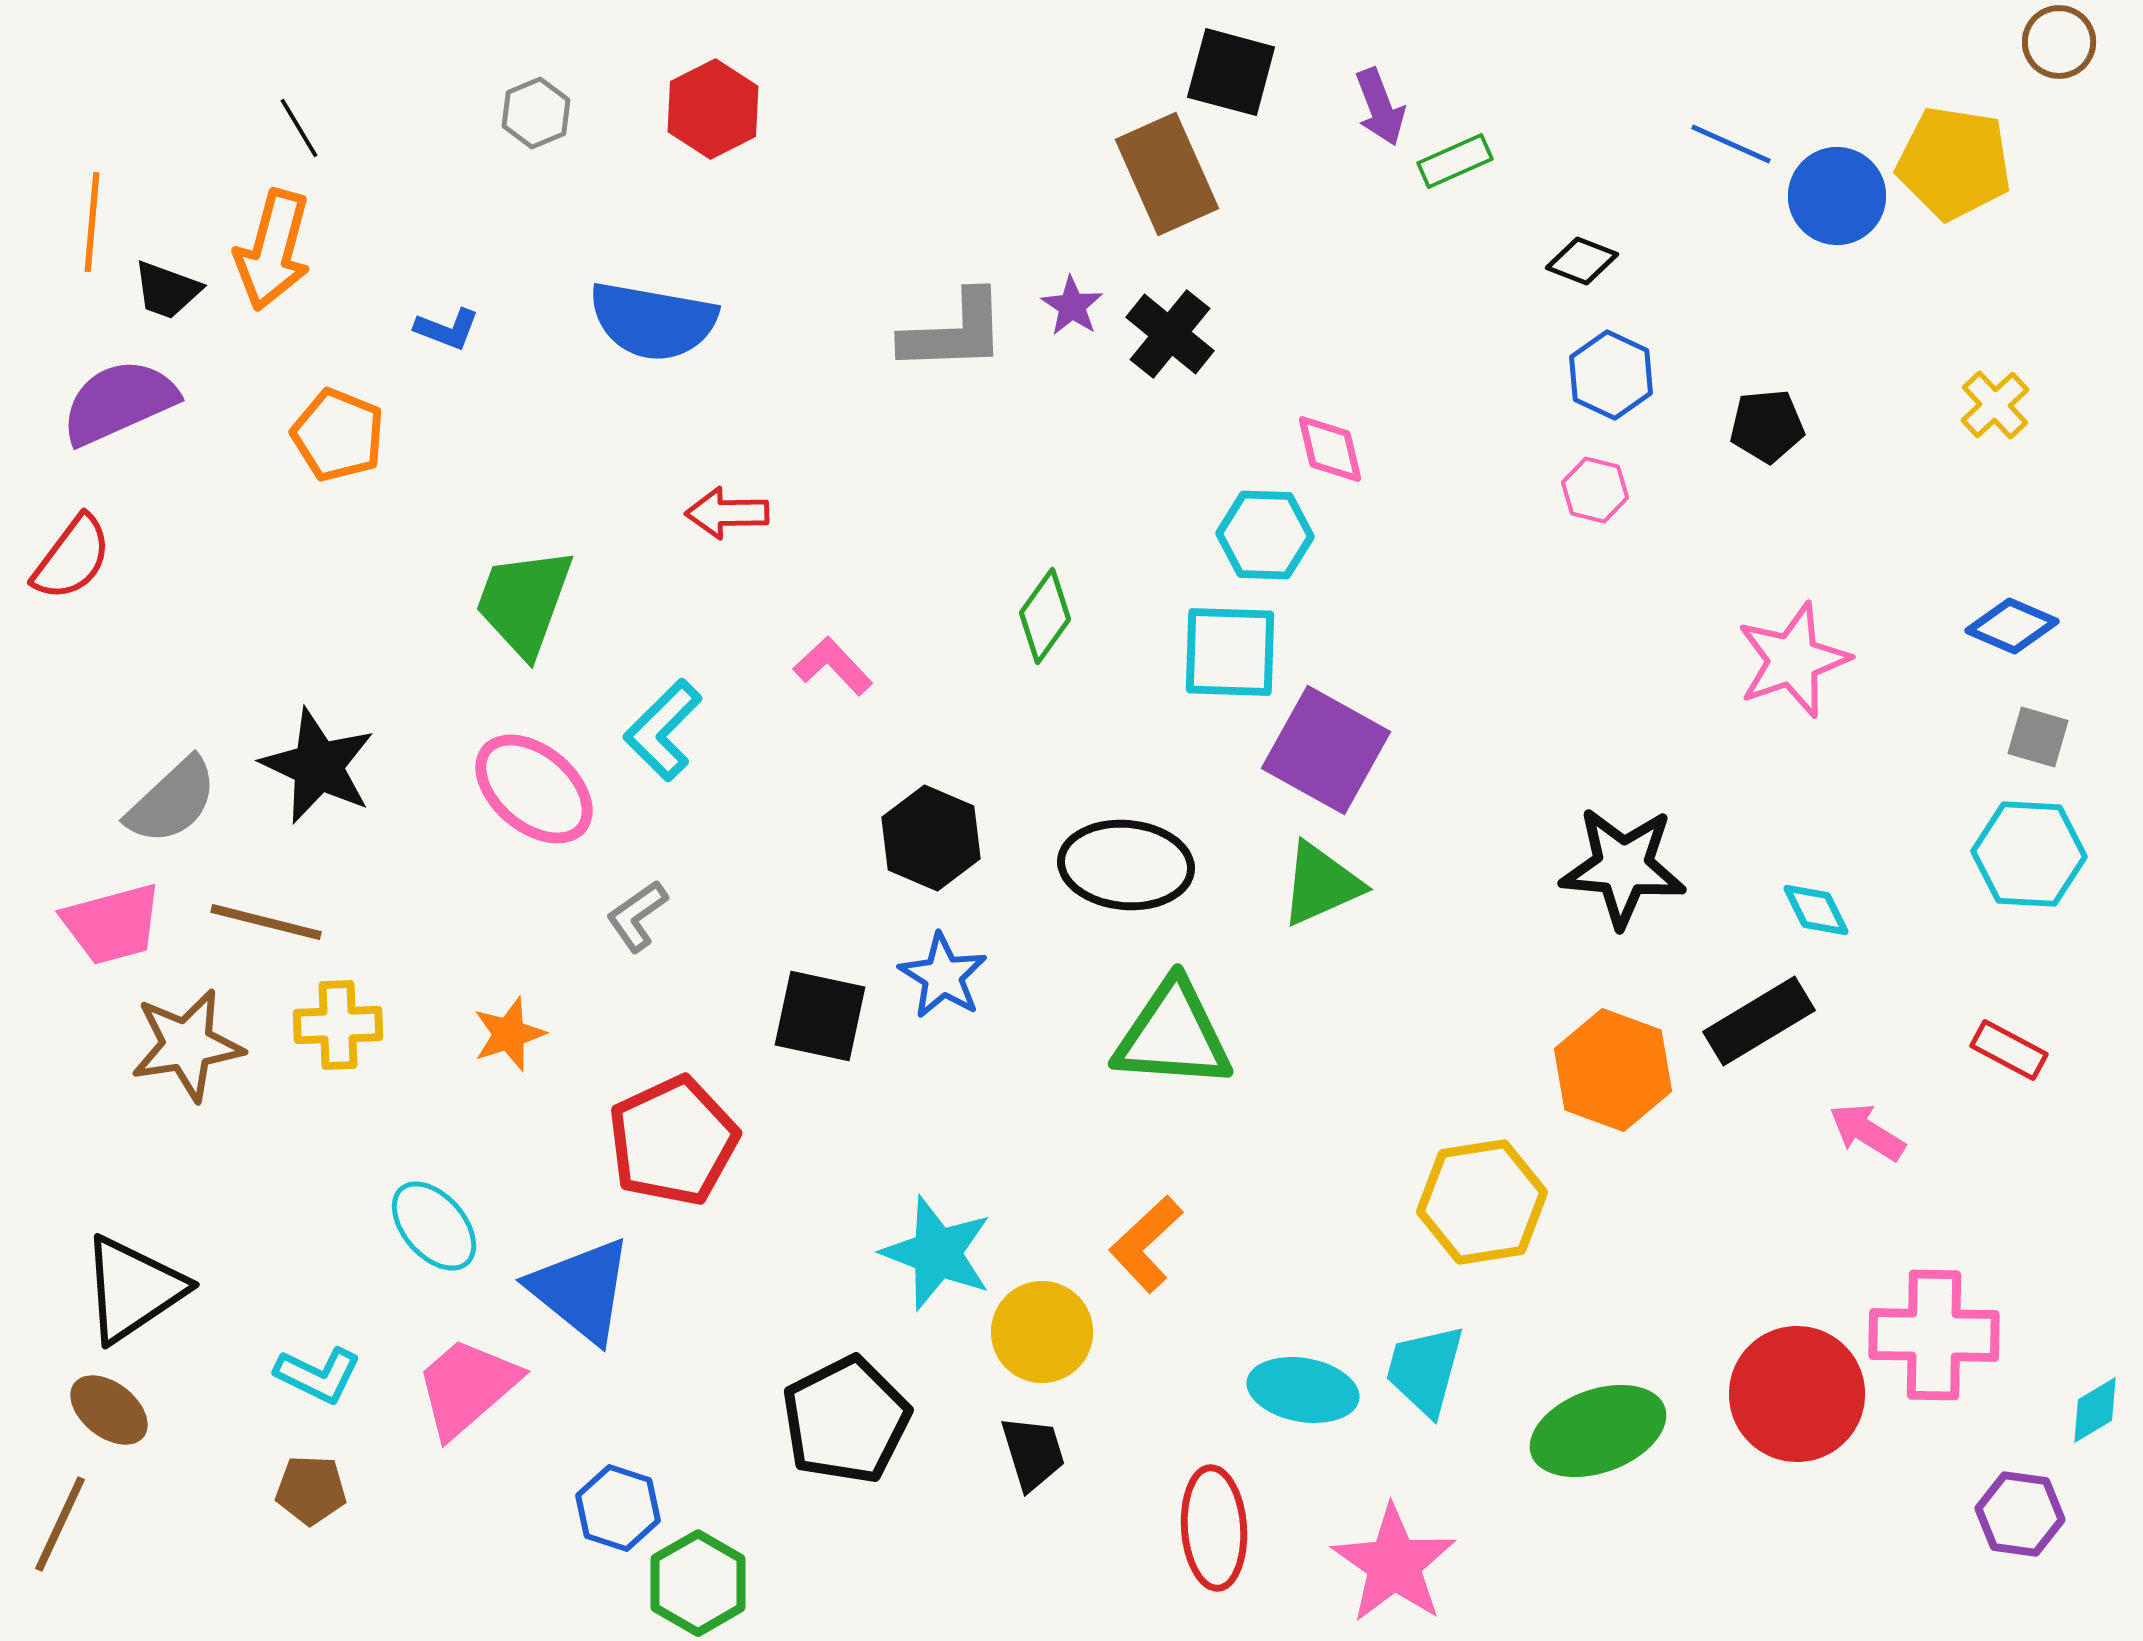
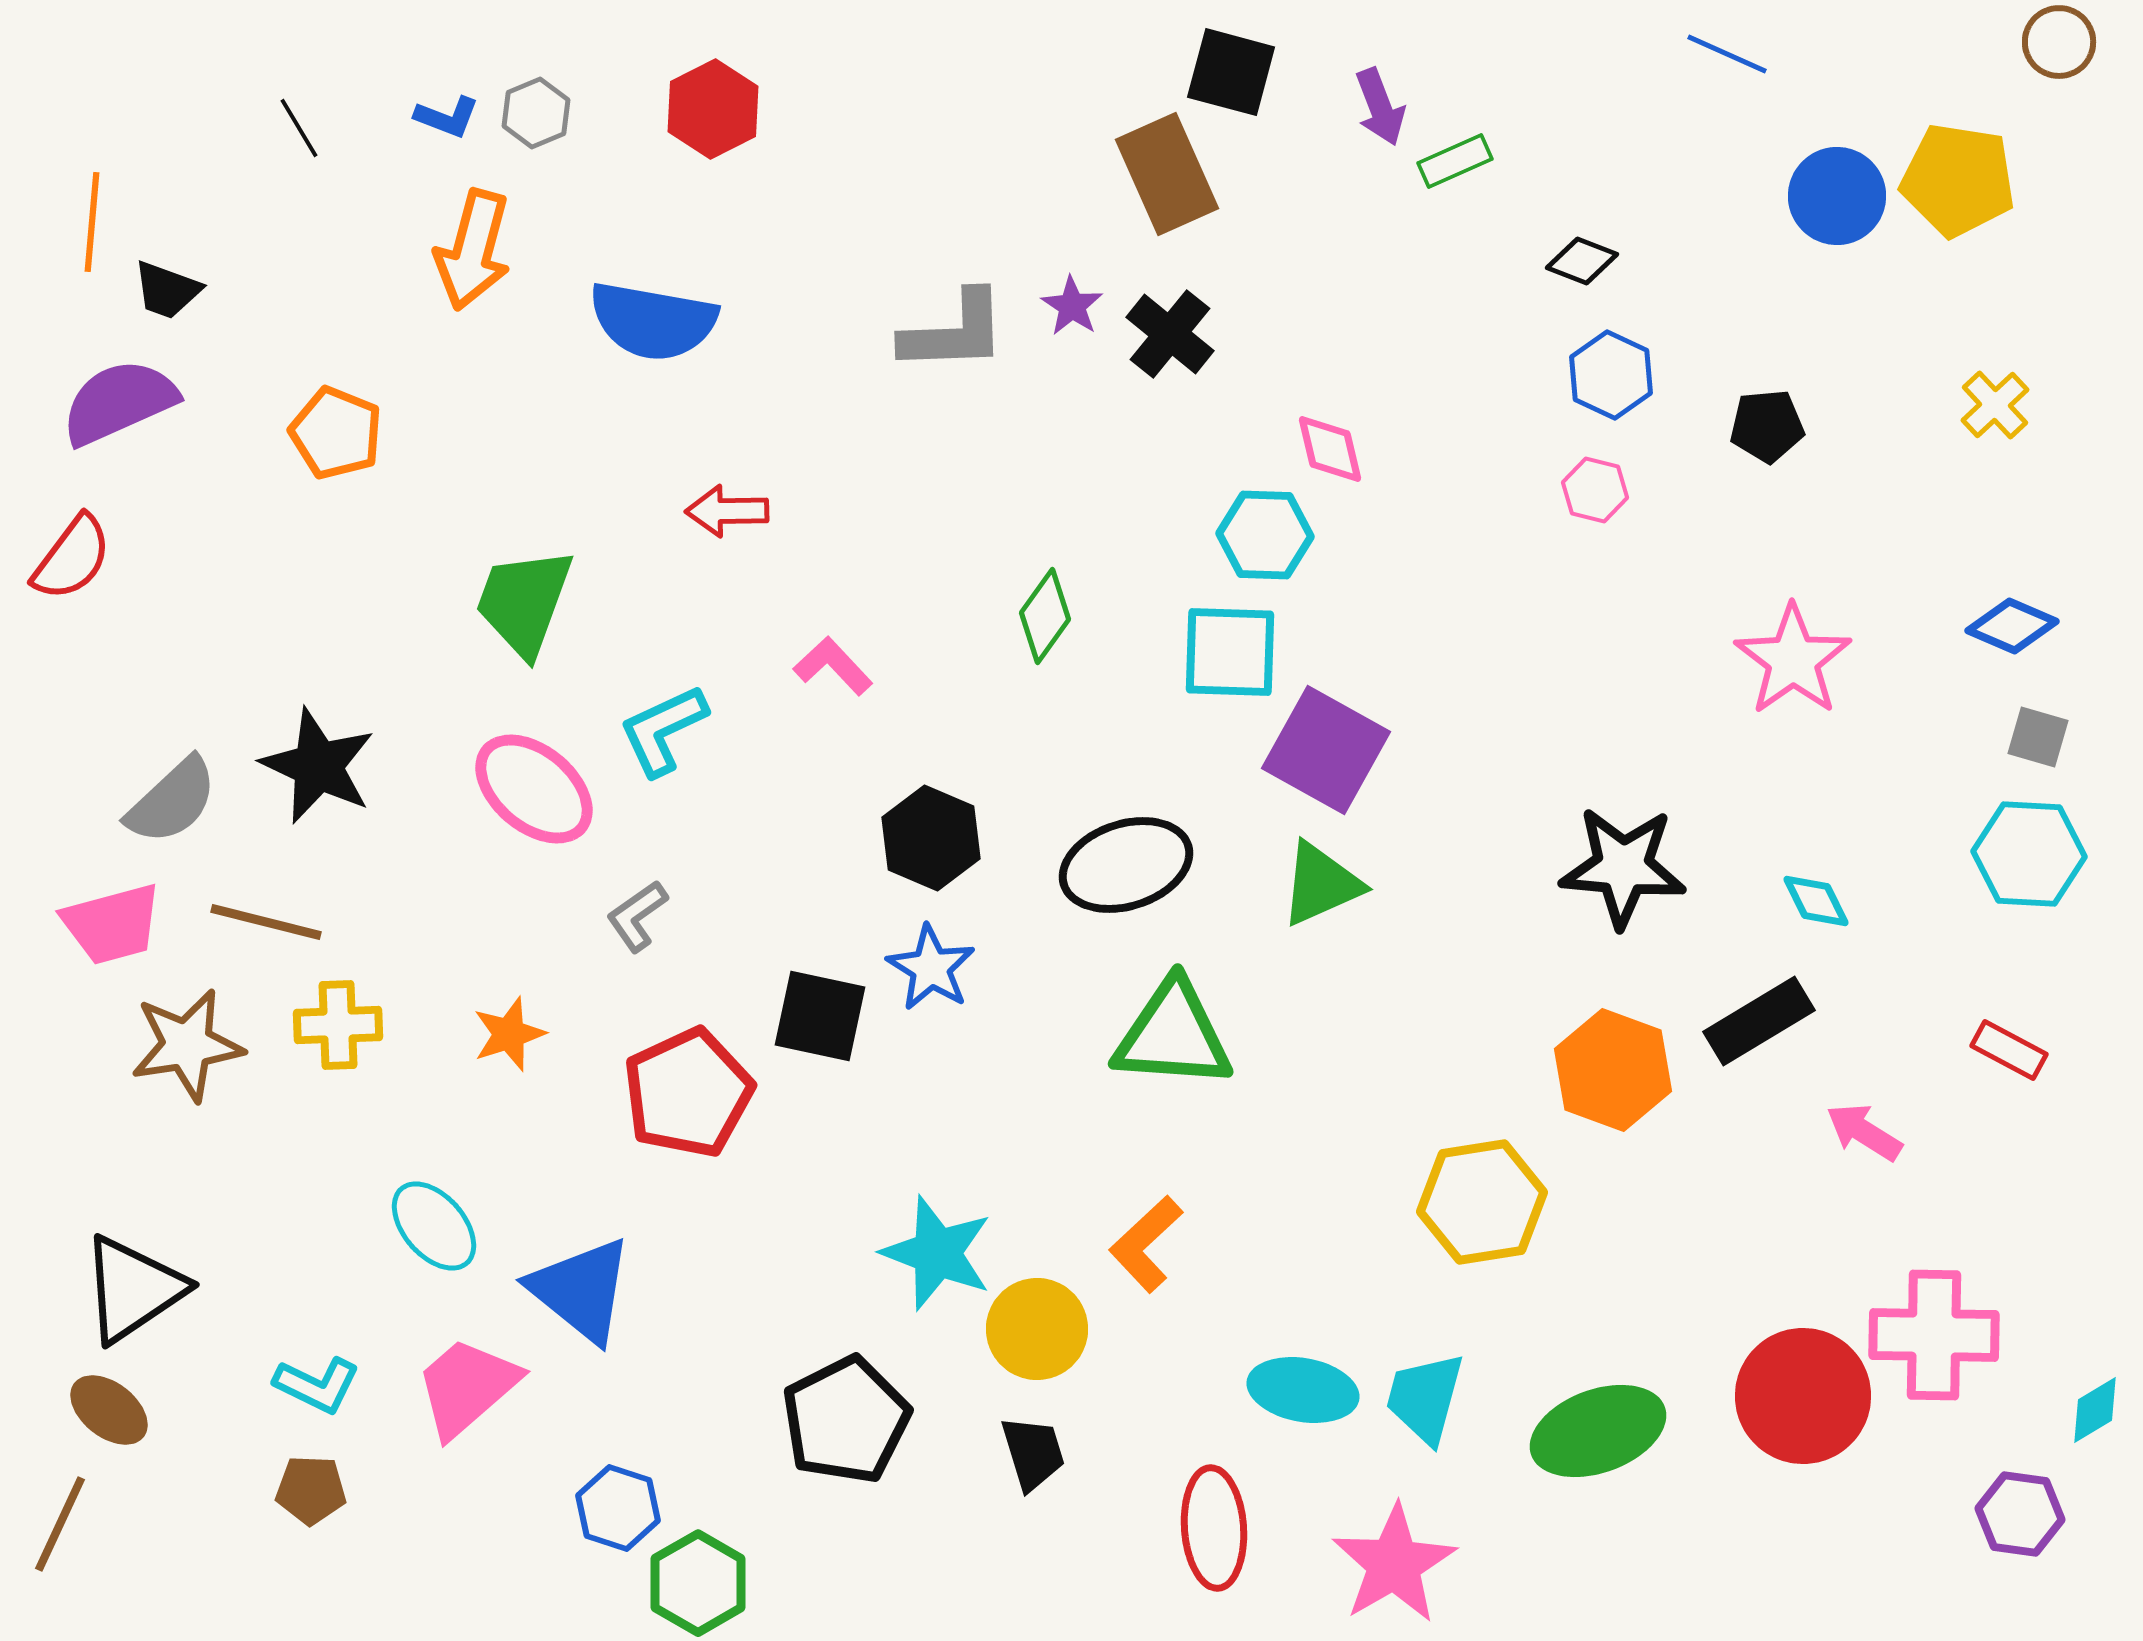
blue line at (1731, 144): moved 4 px left, 90 px up
yellow pentagon at (1954, 163): moved 4 px right, 17 px down
orange arrow at (273, 250): moved 200 px right
blue L-shape at (447, 329): moved 212 px up
orange pentagon at (338, 435): moved 2 px left, 2 px up
red arrow at (727, 513): moved 2 px up
pink star at (1793, 660): rotated 16 degrees counterclockwise
cyan L-shape at (663, 730): rotated 20 degrees clockwise
black ellipse at (1126, 865): rotated 23 degrees counterclockwise
cyan diamond at (1816, 910): moved 9 px up
blue star at (943, 976): moved 12 px left, 8 px up
pink arrow at (1867, 1132): moved 3 px left
red pentagon at (673, 1141): moved 15 px right, 48 px up
yellow circle at (1042, 1332): moved 5 px left, 3 px up
cyan trapezoid at (1425, 1370): moved 28 px down
cyan L-shape at (318, 1375): moved 1 px left, 10 px down
red circle at (1797, 1394): moved 6 px right, 2 px down
pink star at (1394, 1564): rotated 7 degrees clockwise
